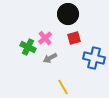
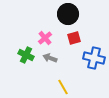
green cross: moved 2 px left, 8 px down
gray arrow: rotated 48 degrees clockwise
